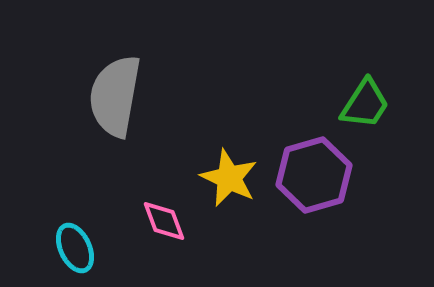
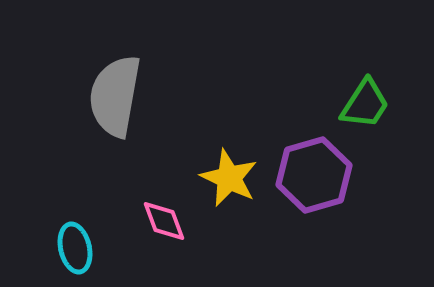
cyan ellipse: rotated 12 degrees clockwise
